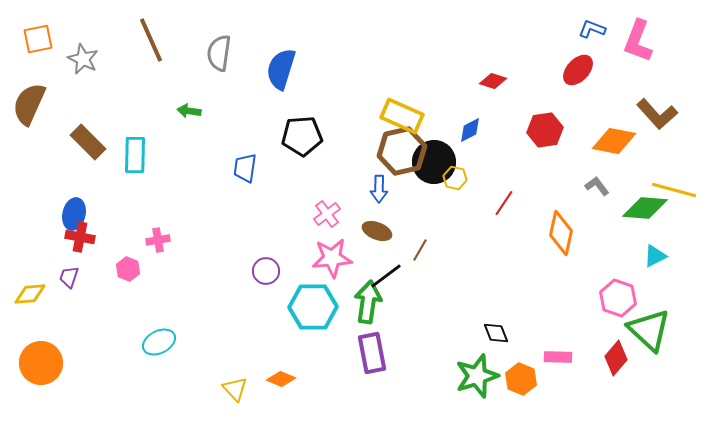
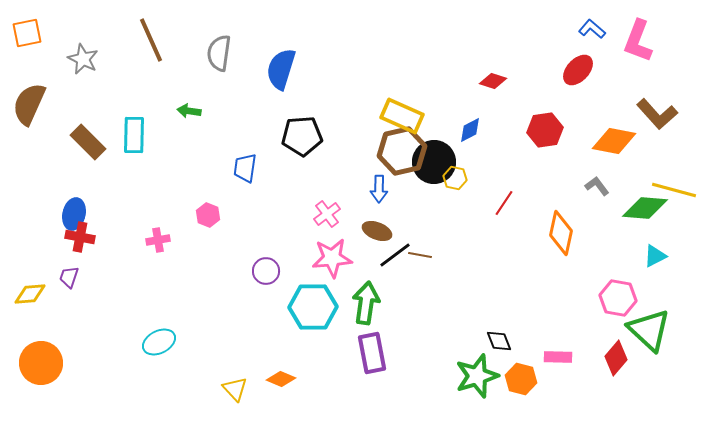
blue L-shape at (592, 29): rotated 20 degrees clockwise
orange square at (38, 39): moved 11 px left, 6 px up
cyan rectangle at (135, 155): moved 1 px left, 20 px up
brown line at (420, 250): moved 5 px down; rotated 70 degrees clockwise
pink hexagon at (128, 269): moved 80 px right, 54 px up
black line at (386, 276): moved 9 px right, 21 px up
pink hexagon at (618, 298): rotated 9 degrees counterclockwise
green arrow at (368, 302): moved 2 px left, 1 px down
black diamond at (496, 333): moved 3 px right, 8 px down
orange hexagon at (521, 379): rotated 8 degrees counterclockwise
